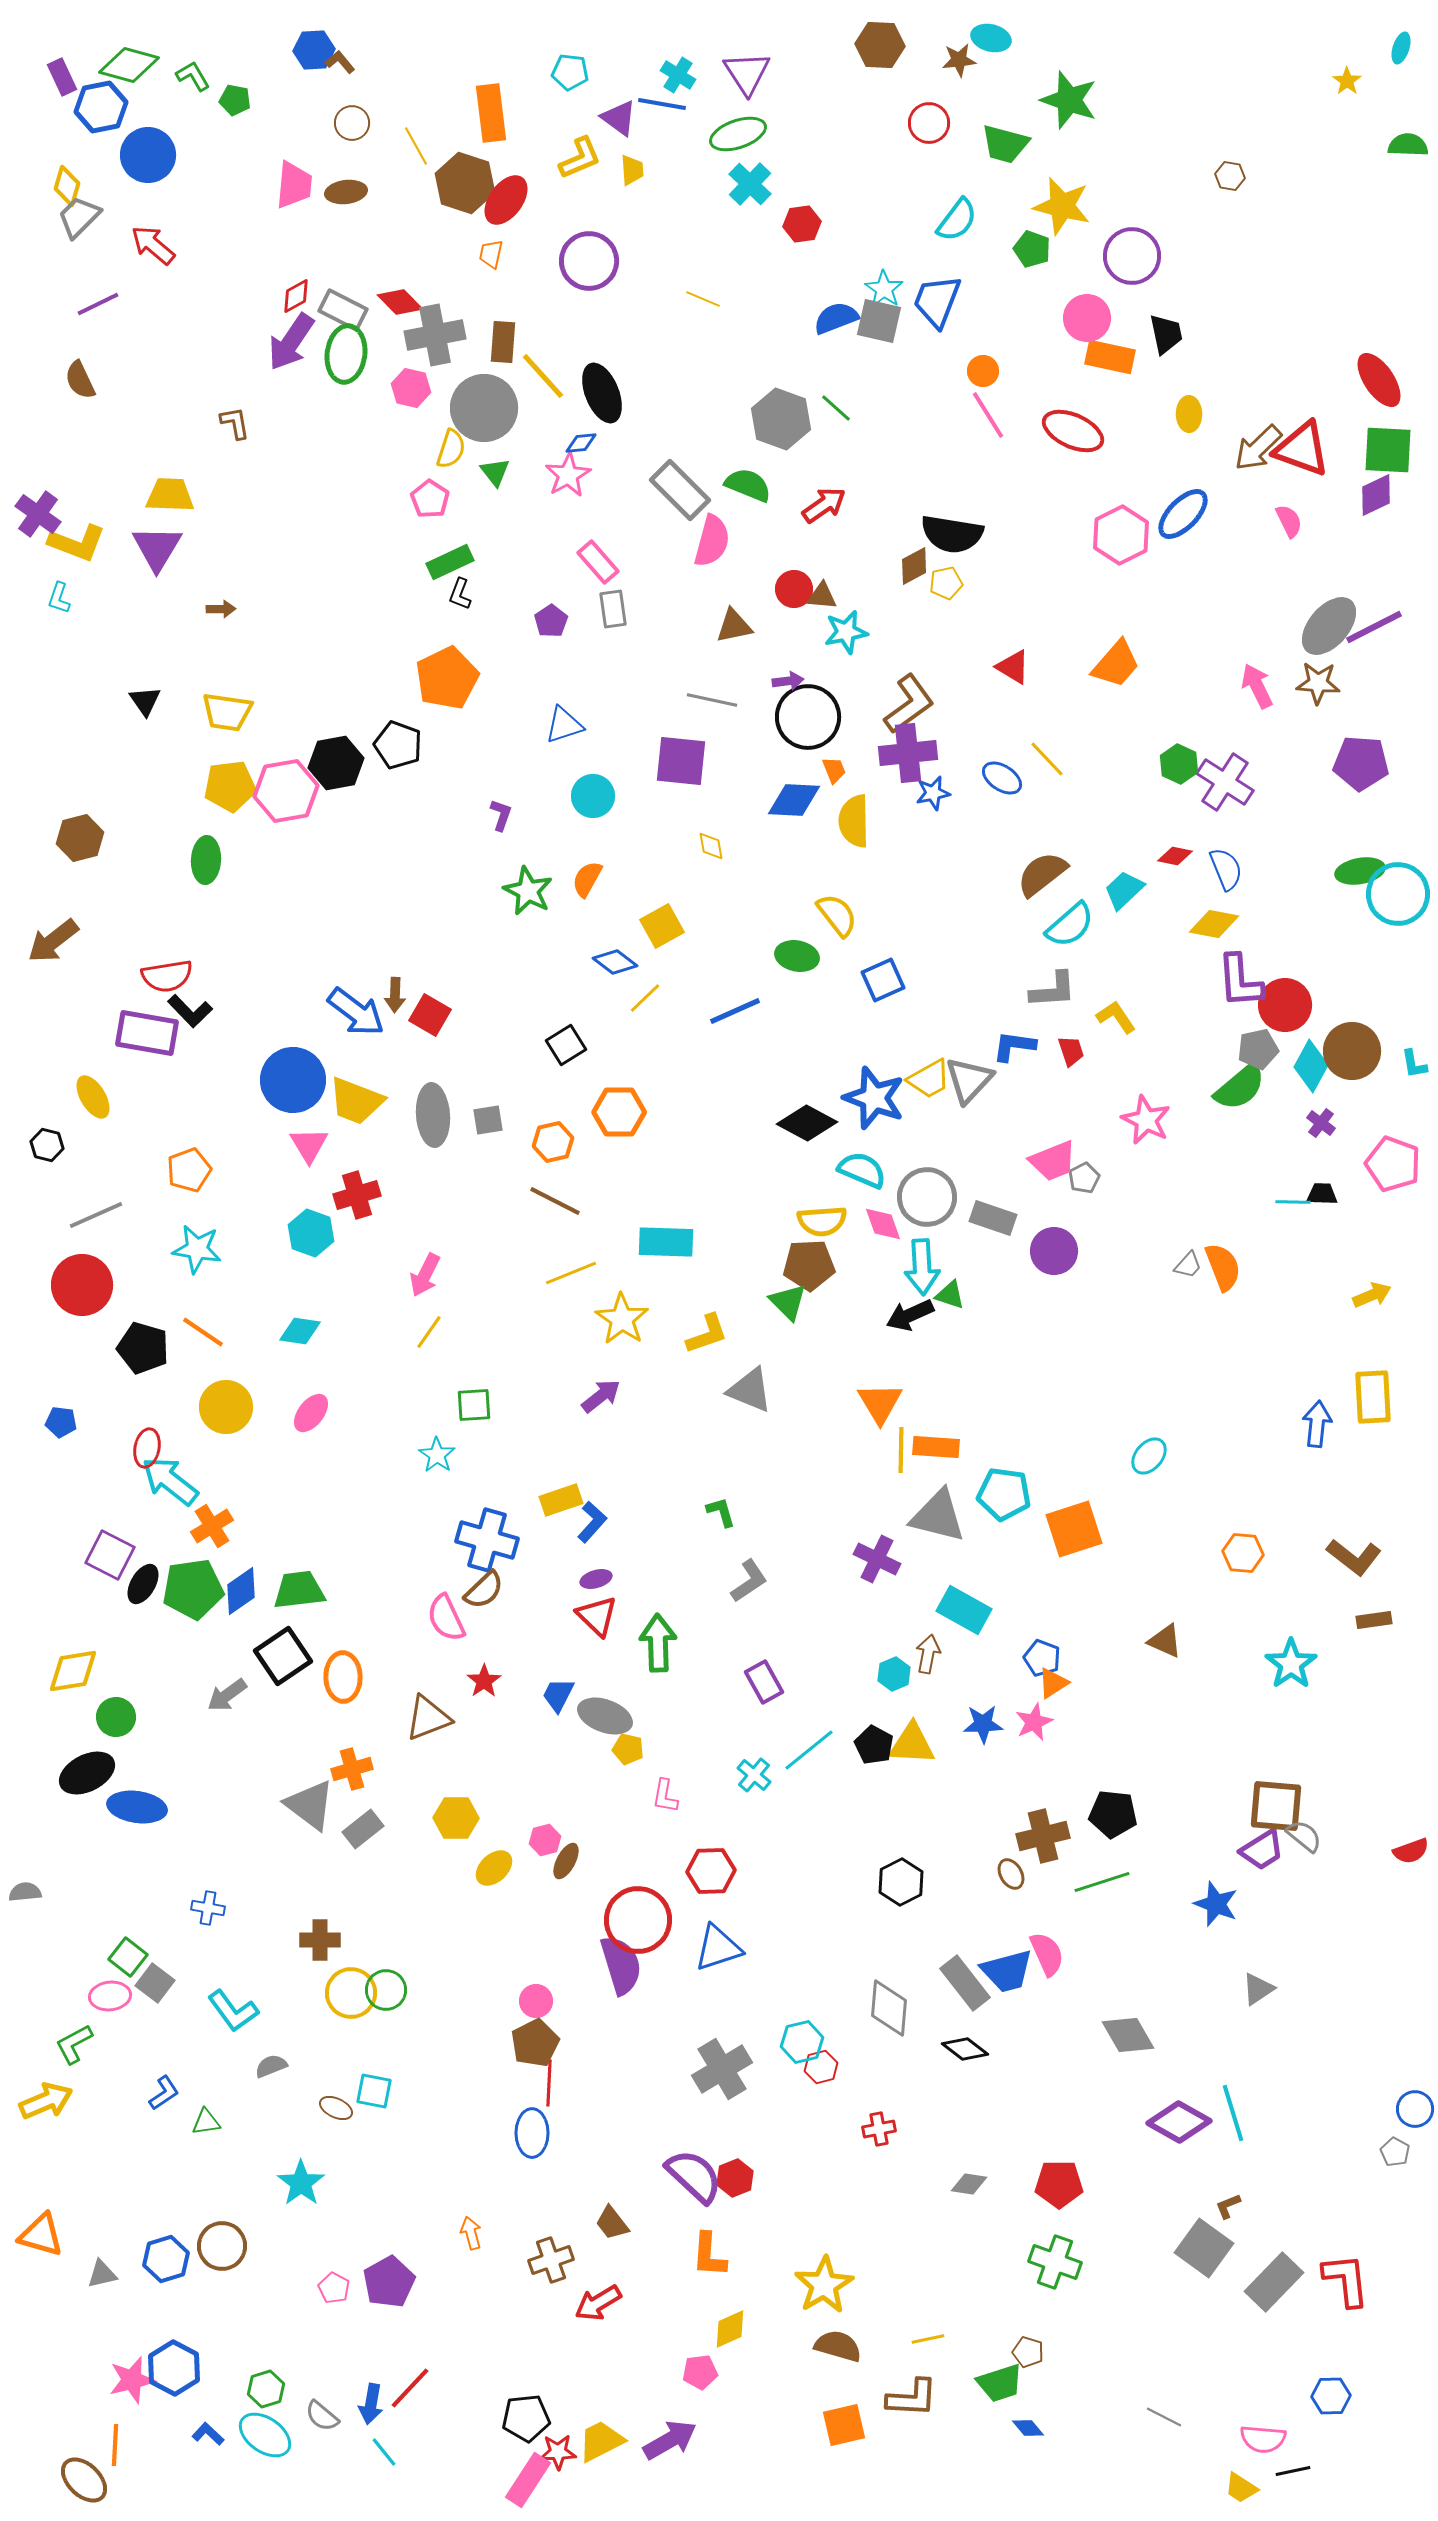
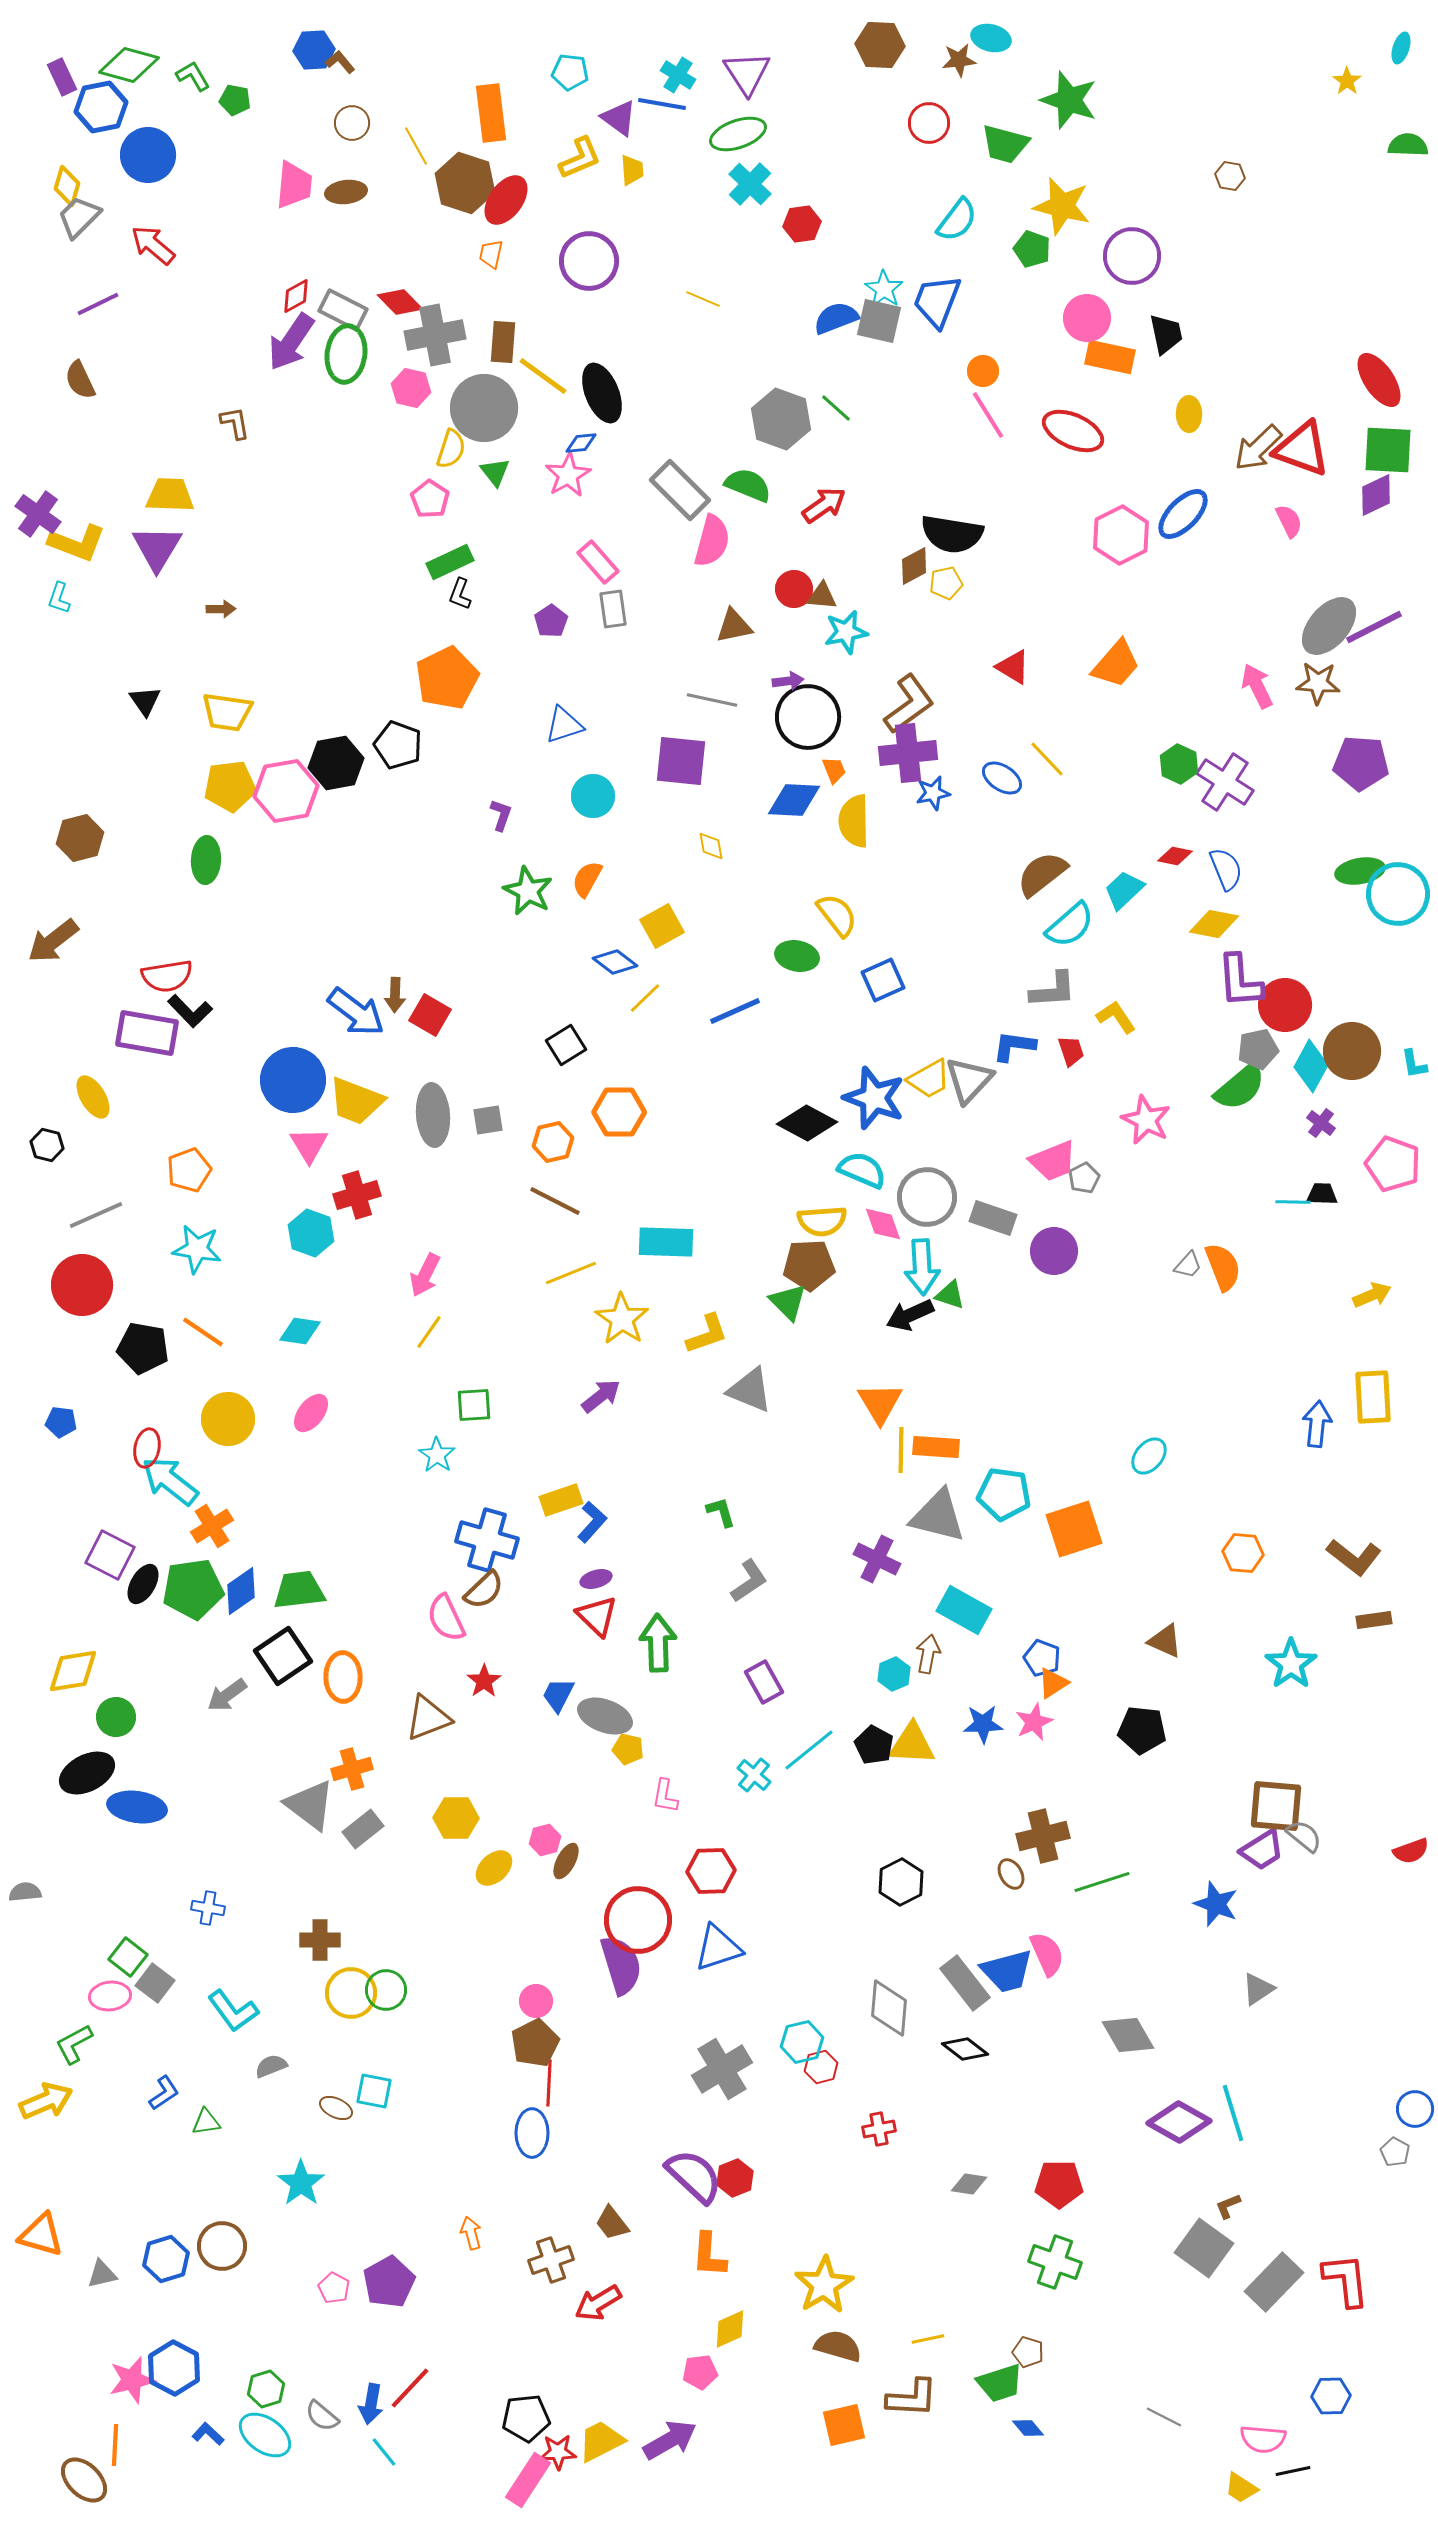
yellow line at (543, 376): rotated 12 degrees counterclockwise
black pentagon at (143, 1348): rotated 6 degrees counterclockwise
yellow circle at (226, 1407): moved 2 px right, 12 px down
black pentagon at (1113, 1814): moved 29 px right, 84 px up
